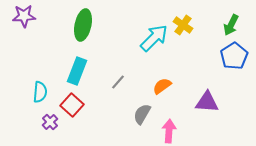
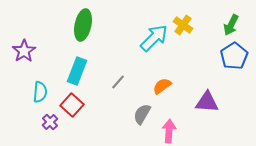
purple star: moved 35 px down; rotated 30 degrees counterclockwise
